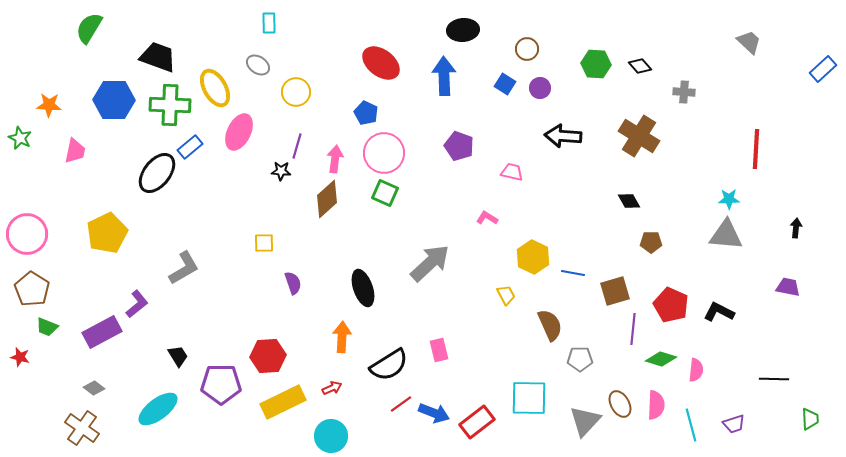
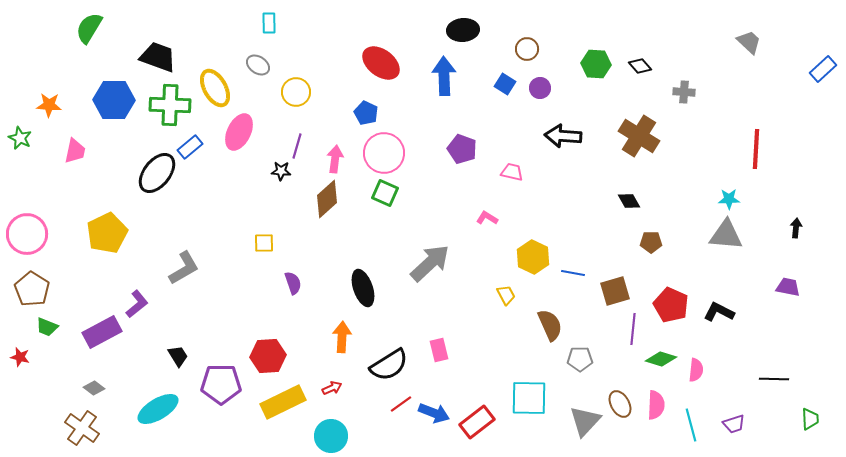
purple pentagon at (459, 146): moved 3 px right, 3 px down
cyan ellipse at (158, 409): rotated 6 degrees clockwise
